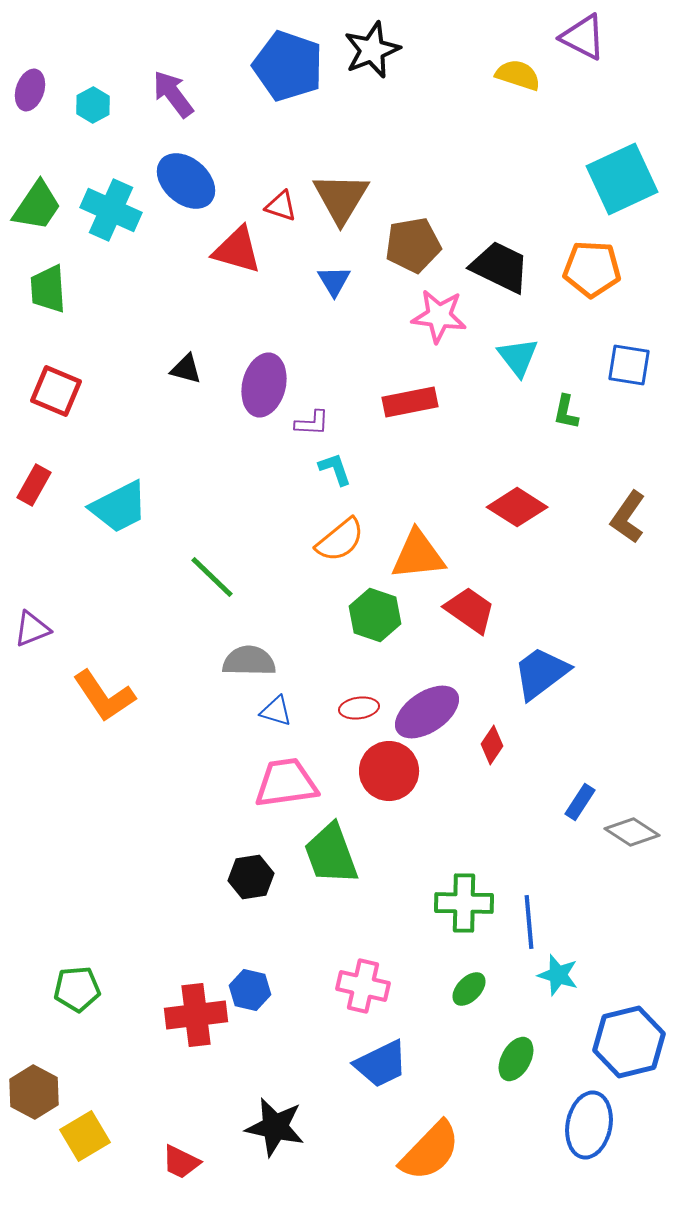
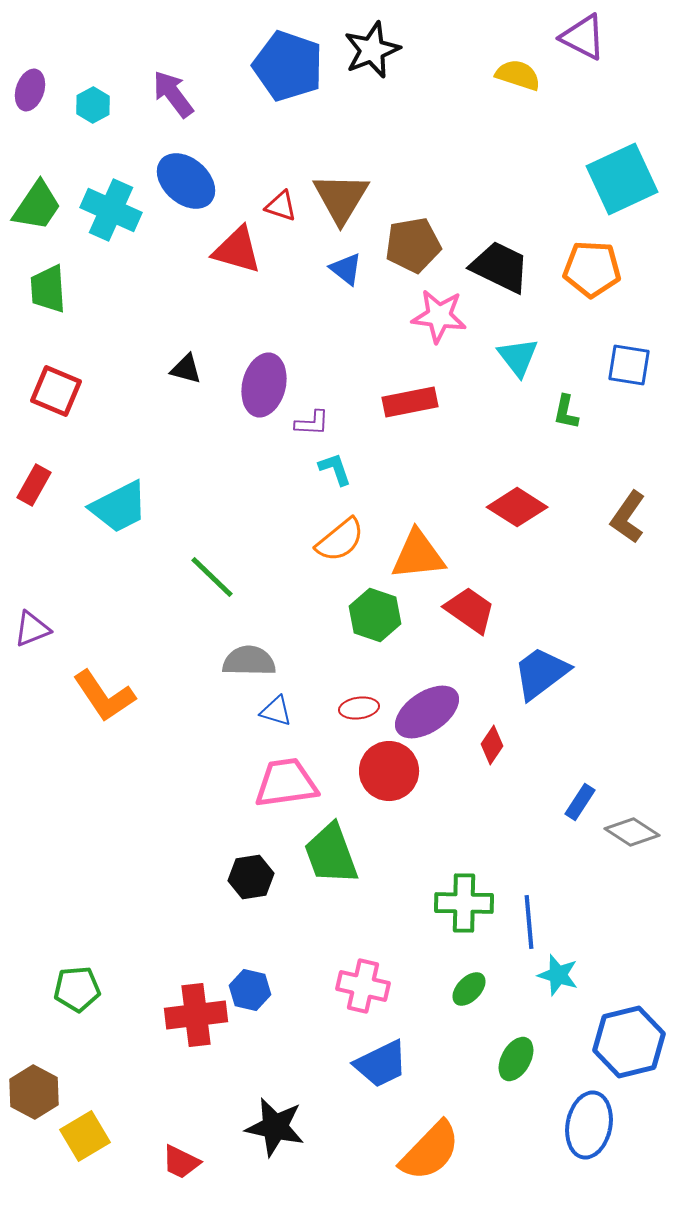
blue triangle at (334, 281): moved 12 px right, 12 px up; rotated 21 degrees counterclockwise
